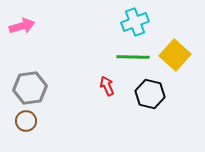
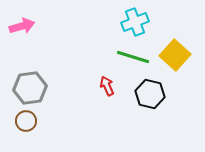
green line: rotated 16 degrees clockwise
